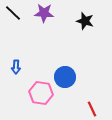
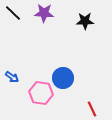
black star: rotated 18 degrees counterclockwise
blue arrow: moved 4 px left, 10 px down; rotated 56 degrees counterclockwise
blue circle: moved 2 px left, 1 px down
